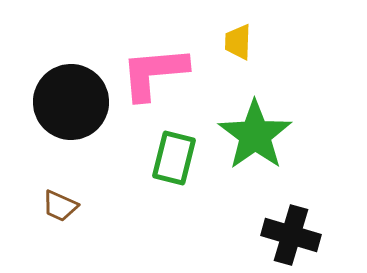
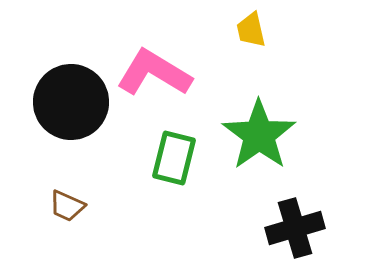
yellow trapezoid: moved 13 px right, 12 px up; rotated 15 degrees counterclockwise
pink L-shape: rotated 36 degrees clockwise
green star: moved 4 px right
brown trapezoid: moved 7 px right
black cross: moved 4 px right, 7 px up; rotated 32 degrees counterclockwise
